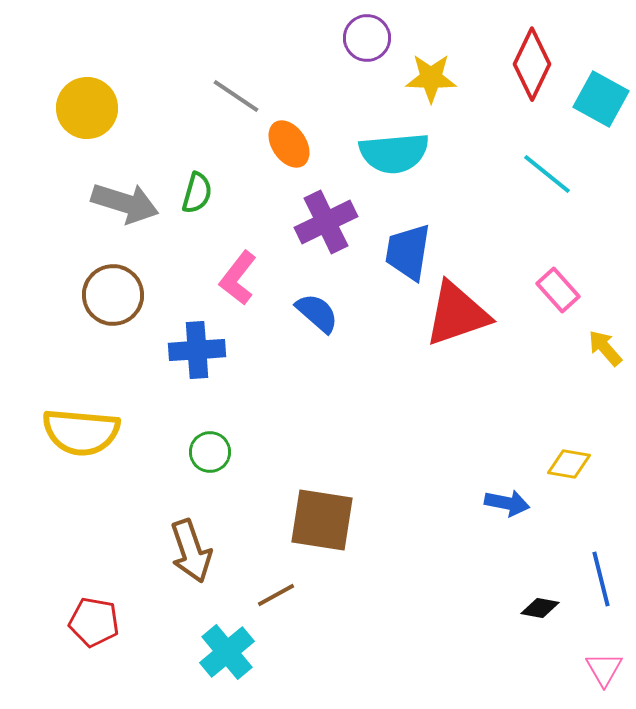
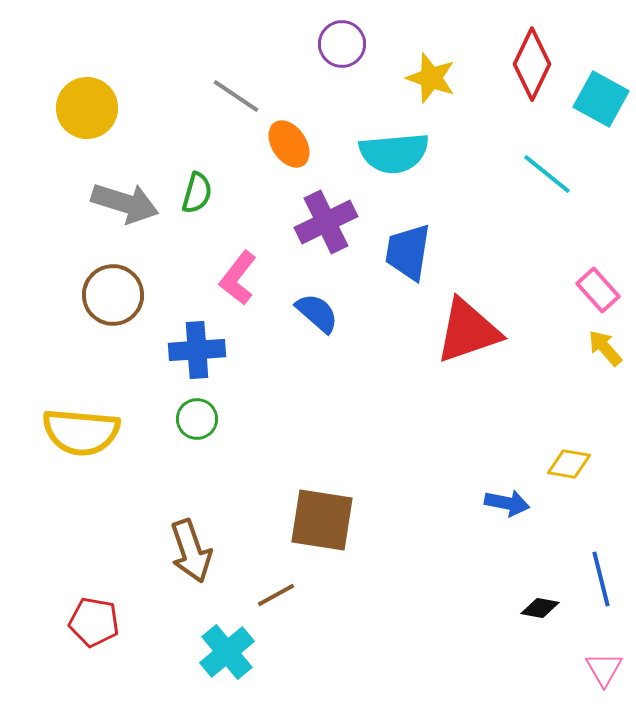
purple circle: moved 25 px left, 6 px down
yellow star: rotated 18 degrees clockwise
pink rectangle: moved 40 px right
red triangle: moved 11 px right, 17 px down
green circle: moved 13 px left, 33 px up
